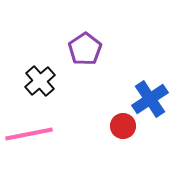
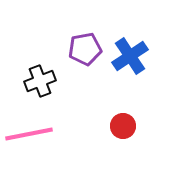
purple pentagon: rotated 24 degrees clockwise
black cross: rotated 20 degrees clockwise
blue cross: moved 20 px left, 43 px up
